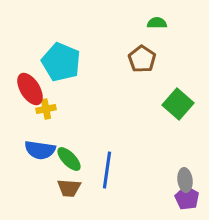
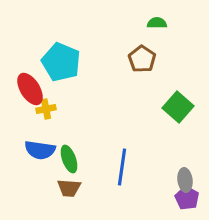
green square: moved 3 px down
green ellipse: rotated 24 degrees clockwise
blue line: moved 15 px right, 3 px up
